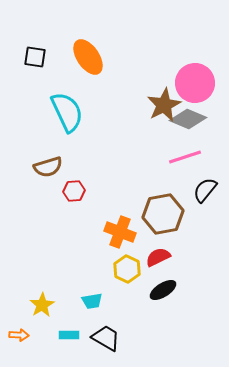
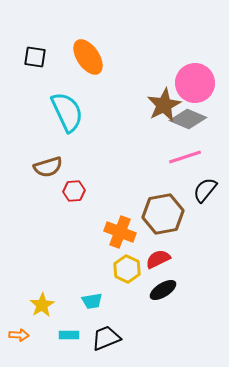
red semicircle: moved 2 px down
black trapezoid: rotated 52 degrees counterclockwise
